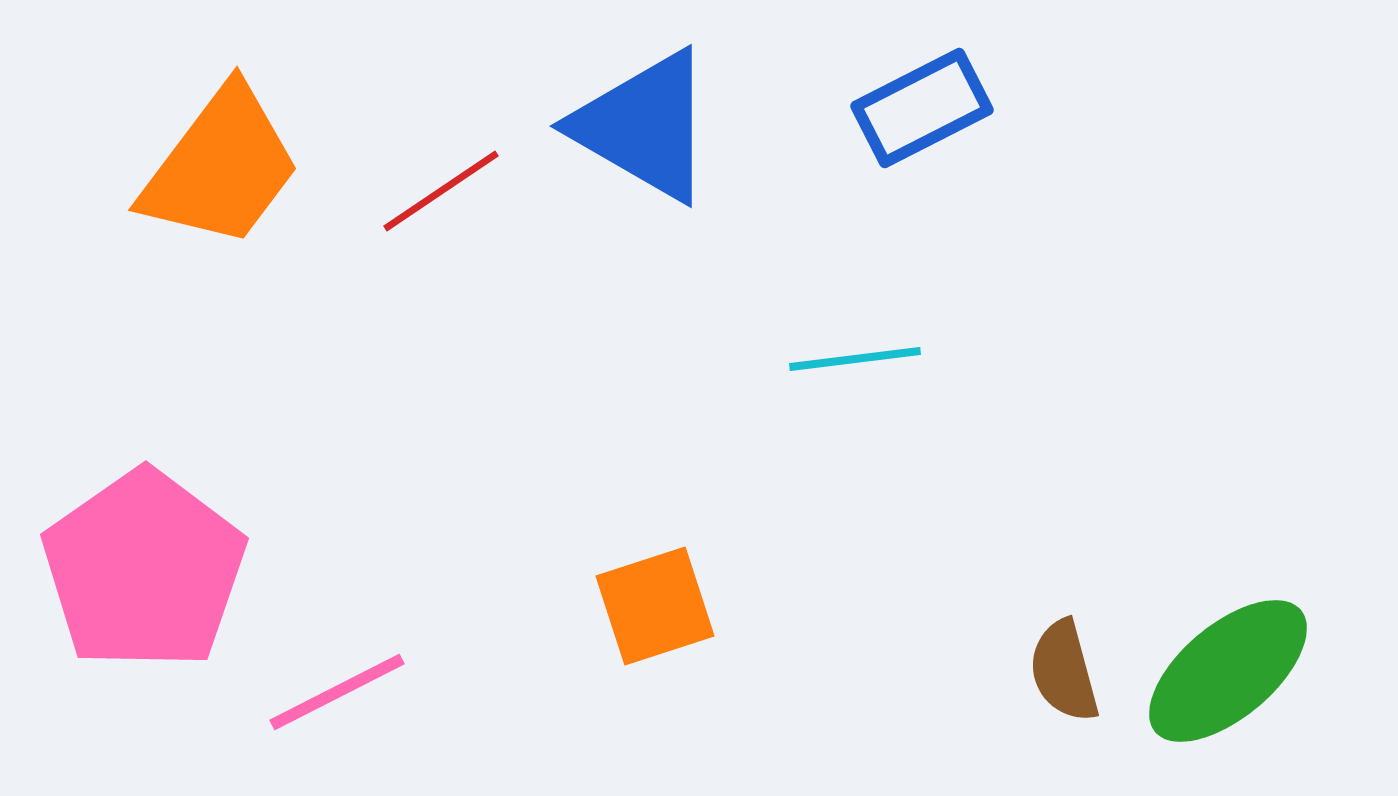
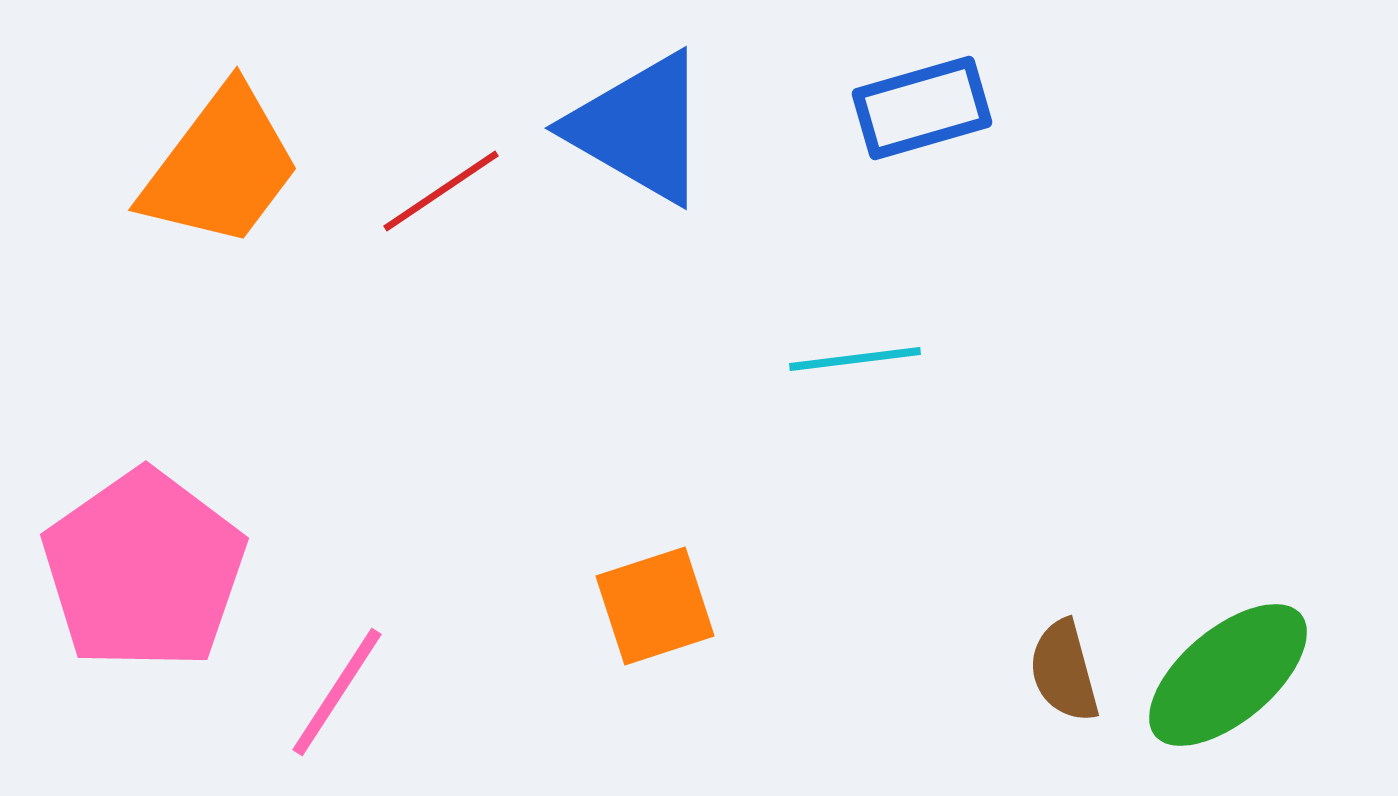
blue rectangle: rotated 11 degrees clockwise
blue triangle: moved 5 px left, 2 px down
green ellipse: moved 4 px down
pink line: rotated 30 degrees counterclockwise
